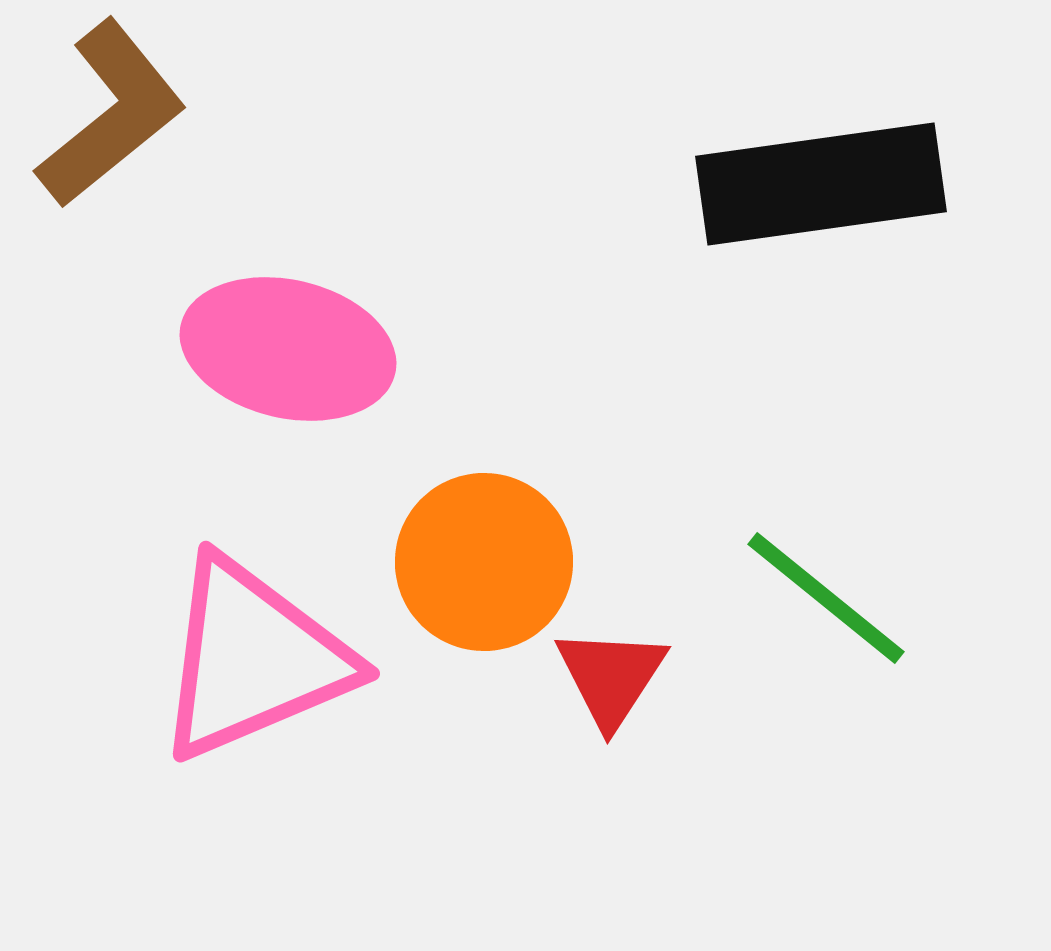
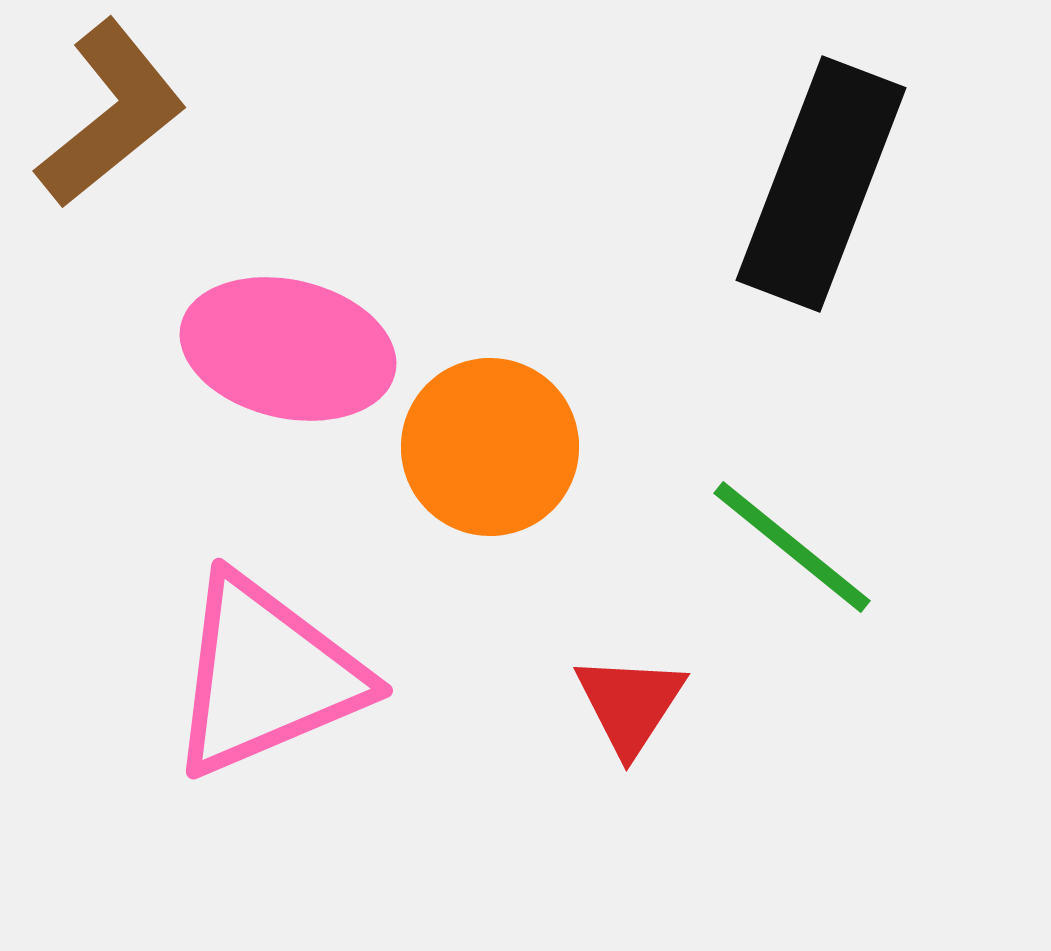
black rectangle: rotated 61 degrees counterclockwise
orange circle: moved 6 px right, 115 px up
green line: moved 34 px left, 51 px up
pink triangle: moved 13 px right, 17 px down
red triangle: moved 19 px right, 27 px down
